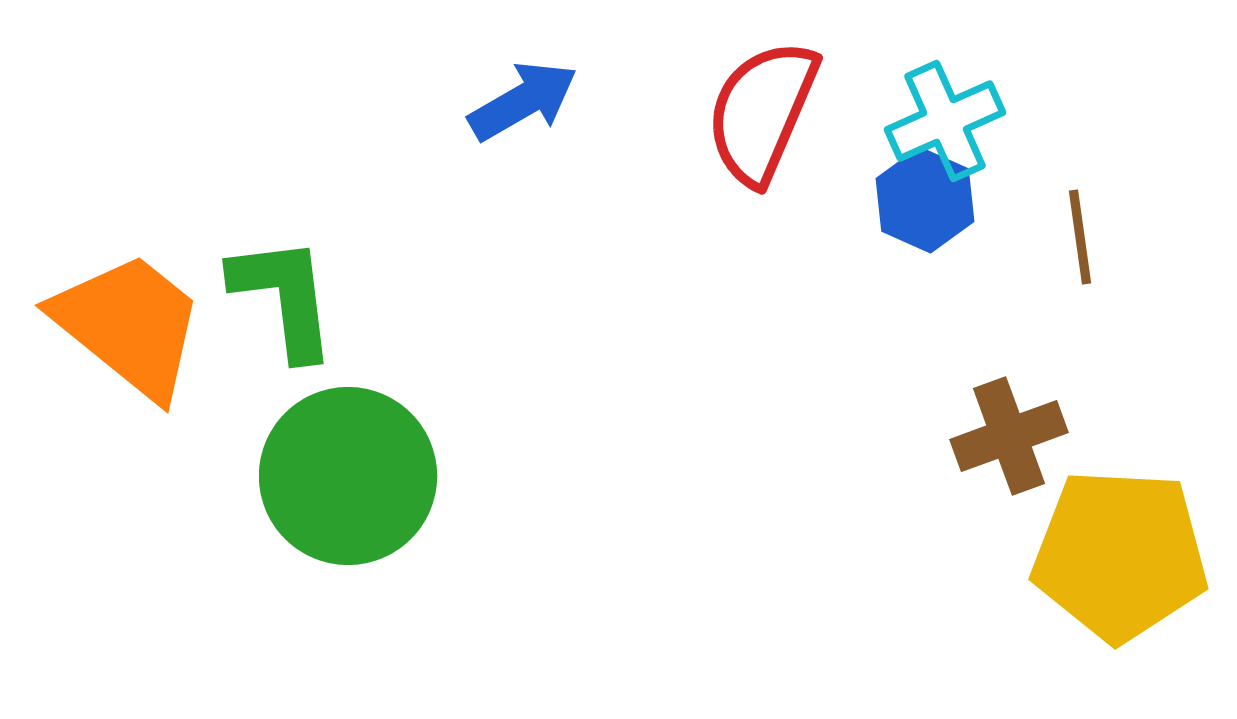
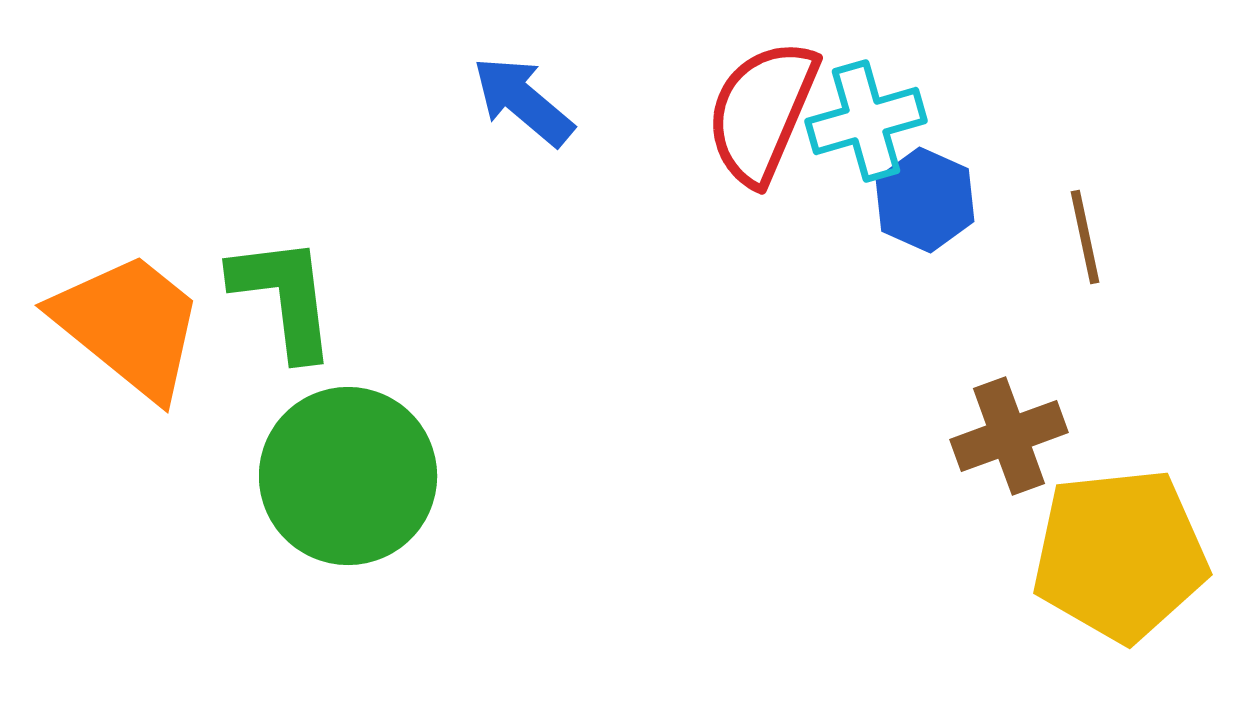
blue arrow: rotated 110 degrees counterclockwise
cyan cross: moved 79 px left; rotated 8 degrees clockwise
brown line: moved 5 px right; rotated 4 degrees counterclockwise
yellow pentagon: rotated 9 degrees counterclockwise
